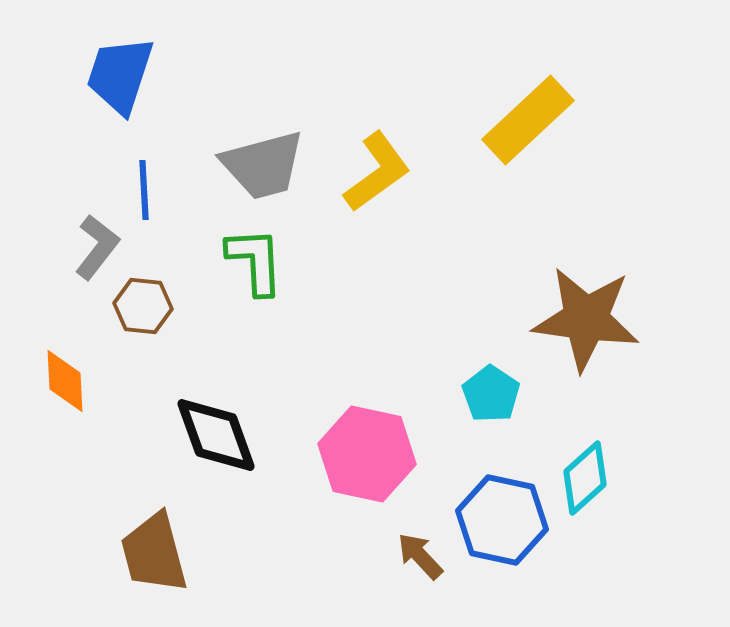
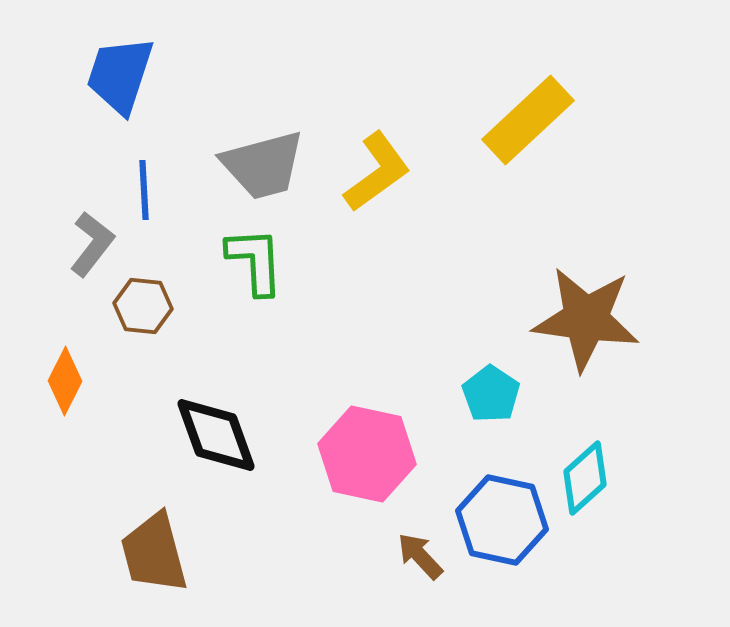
gray L-shape: moved 5 px left, 3 px up
orange diamond: rotated 30 degrees clockwise
